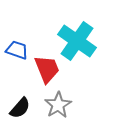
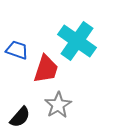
red trapezoid: moved 1 px left; rotated 40 degrees clockwise
black semicircle: moved 9 px down
